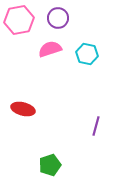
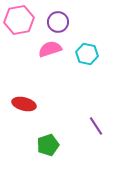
purple circle: moved 4 px down
red ellipse: moved 1 px right, 5 px up
purple line: rotated 48 degrees counterclockwise
green pentagon: moved 2 px left, 20 px up
